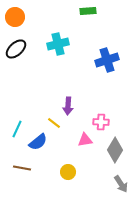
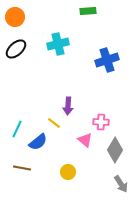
pink triangle: rotated 49 degrees clockwise
